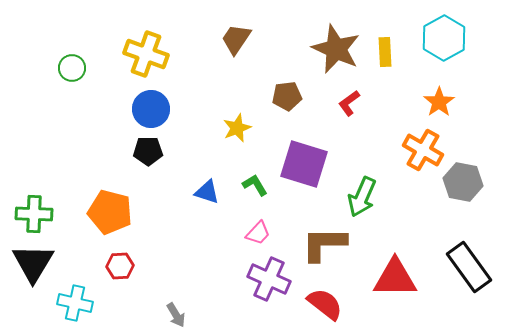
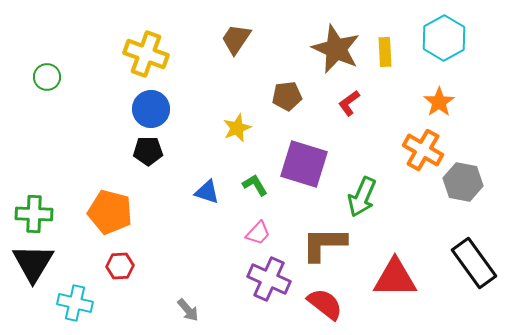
green circle: moved 25 px left, 9 px down
black rectangle: moved 5 px right, 4 px up
gray arrow: moved 12 px right, 5 px up; rotated 10 degrees counterclockwise
